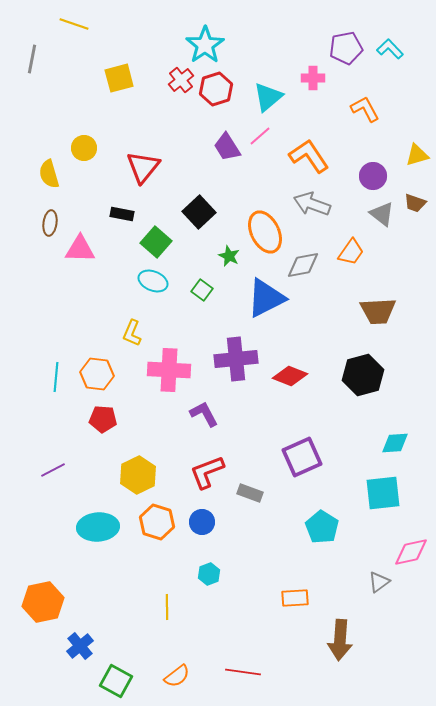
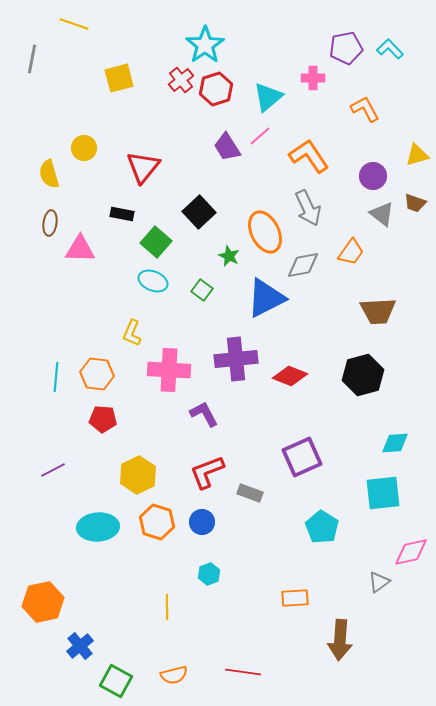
gray arrow at (312, 204): moved 4 px left, 4 px down; rotated 135 degrees counterclockwise
orange semicircle at (177, 676): moved 3 px left, 1 px up; rotated 24 degrees clockwise
